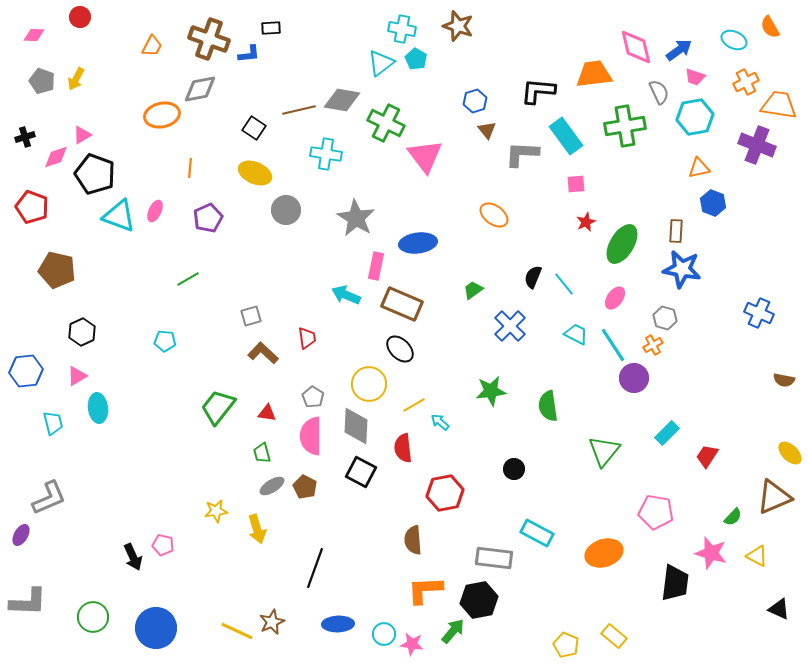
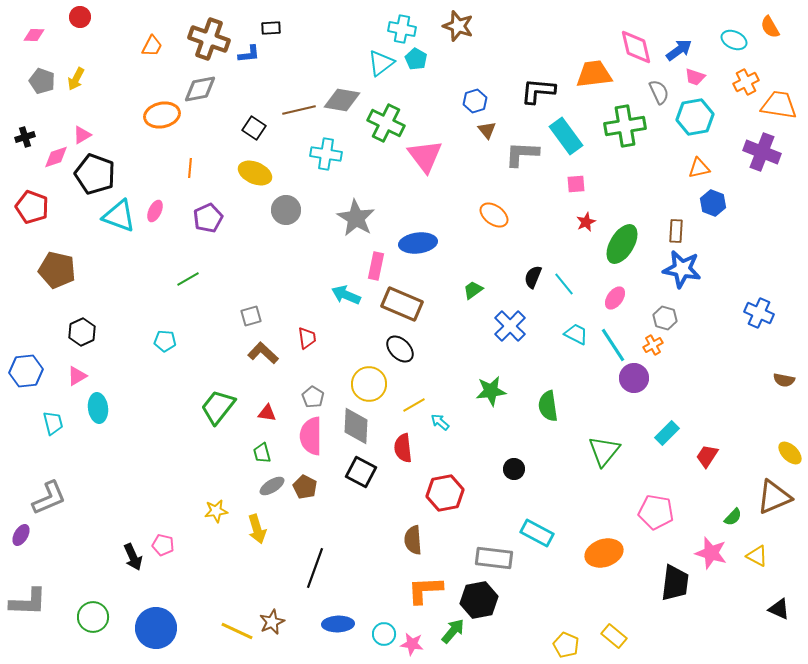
purple cross at (757, 145): moved 5 px right, 7 px down
